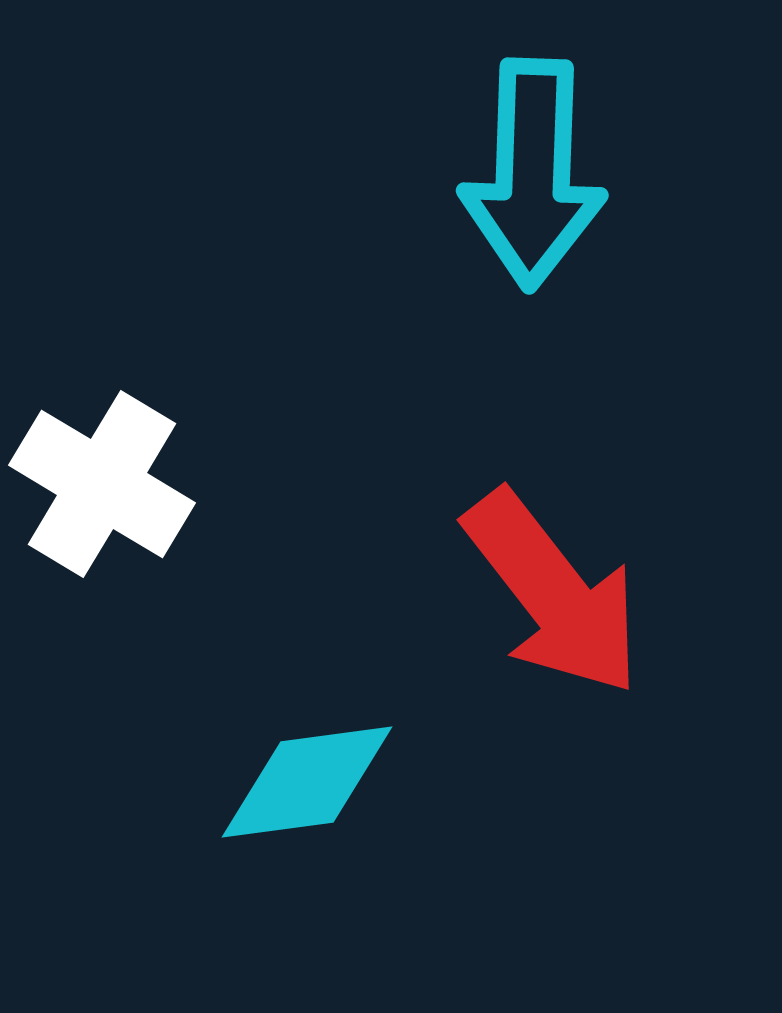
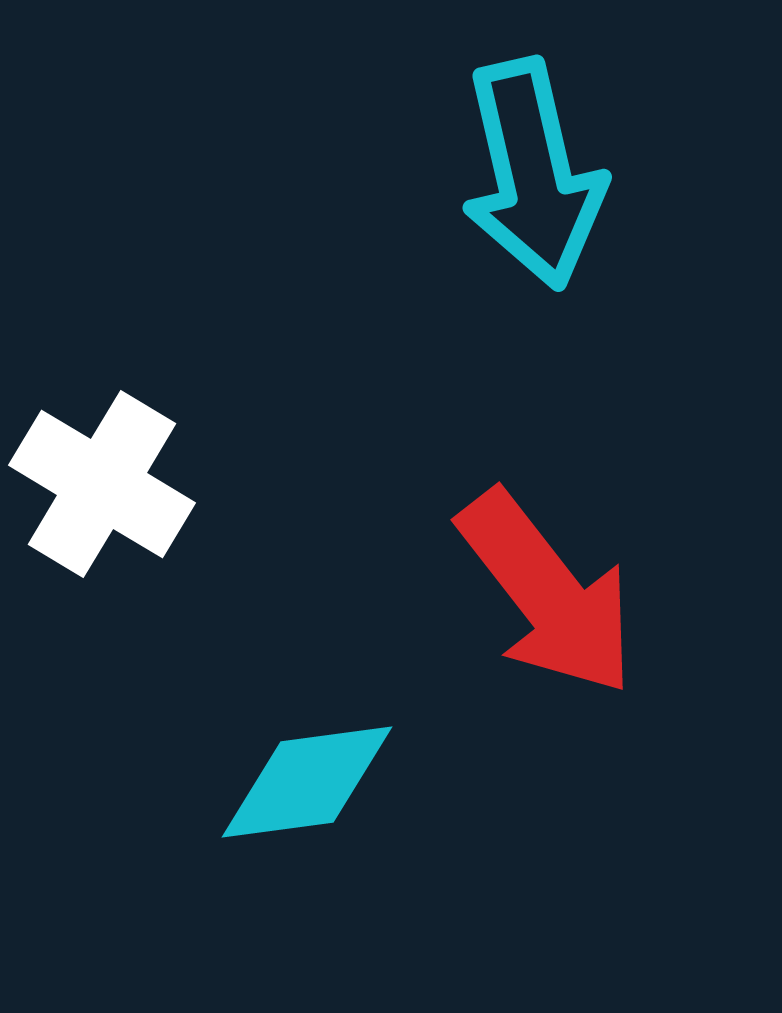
cyan arrow: rotated 15 degrees counterclockwise
red arrow: moved 6 px left
